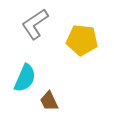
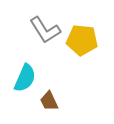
gray L-shape: moved 10 px right, 6 px down; rotated 88 degrees counterclockwise
